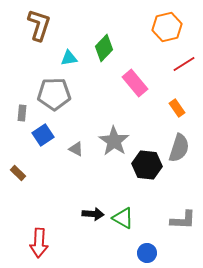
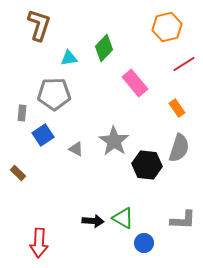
black arrow: moved 7 px down
blue circle: moved 3 px left, 10 px up
